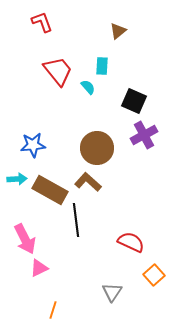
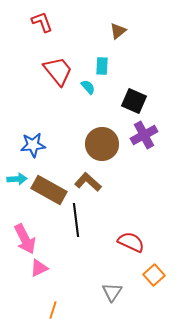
brown circle: moved 5 px right, 4 px up
brown rectangle: moved 1 px left
